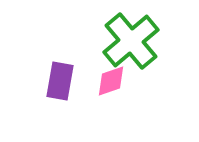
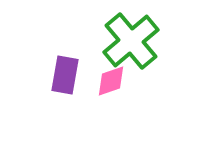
purple rectangle: moved 5 px right, 6 px up
